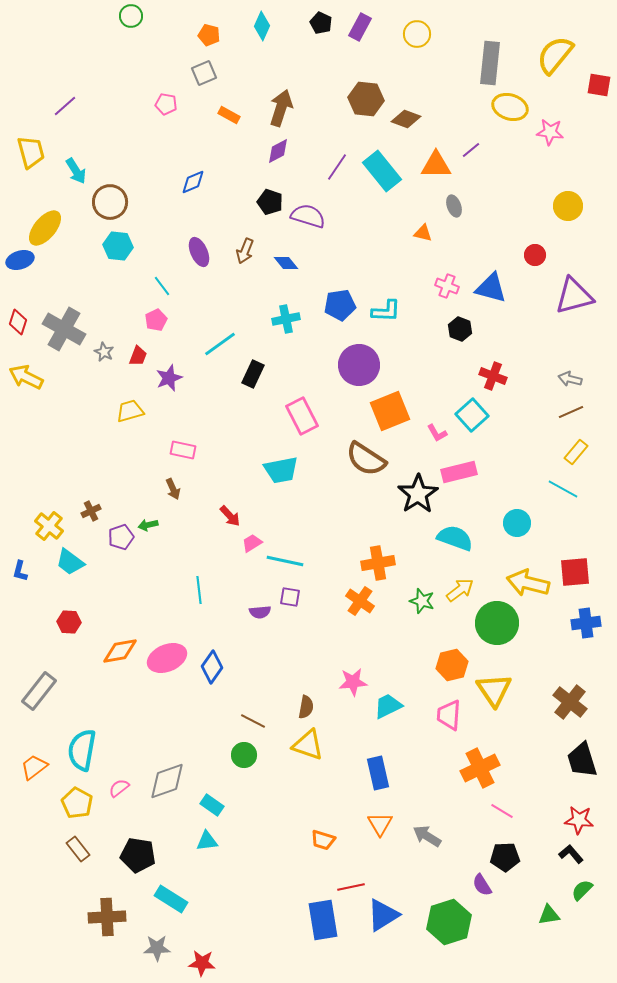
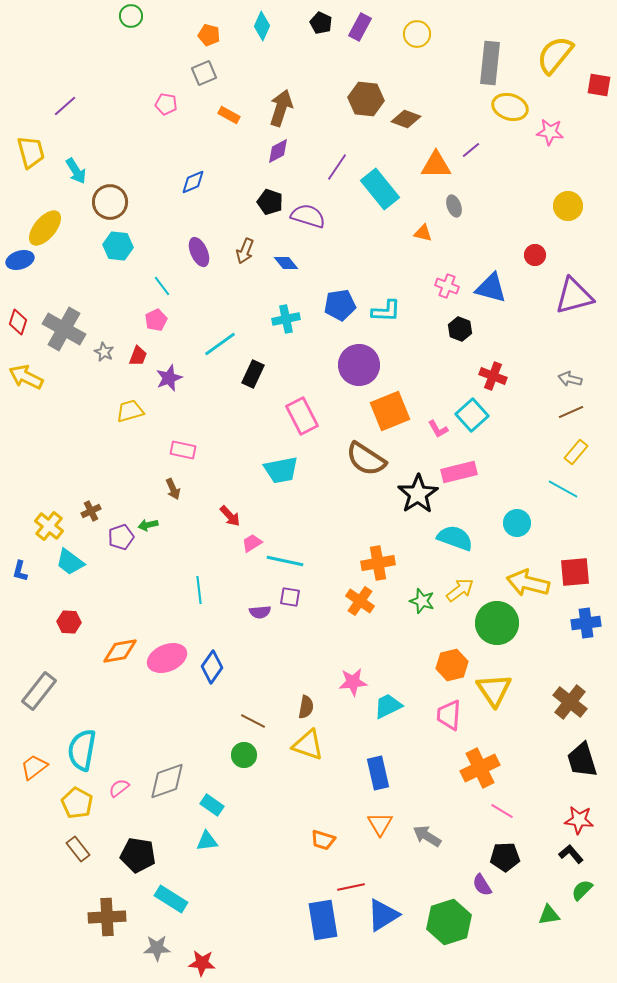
cyan rectangle at (382, 171): moved 2 px left, 18 px down
pink L-shape at (437, 433): moved 1 px right, 4 px up
